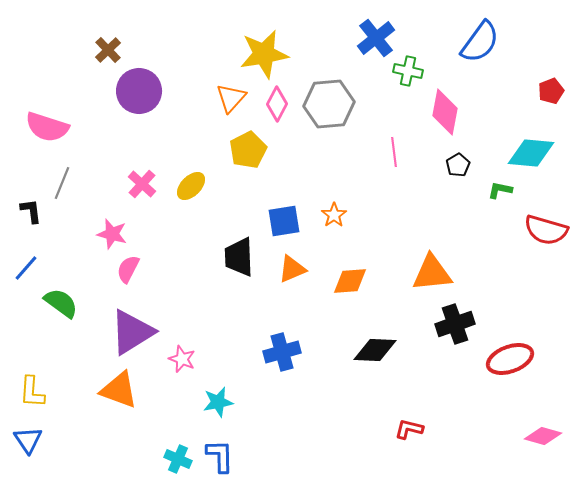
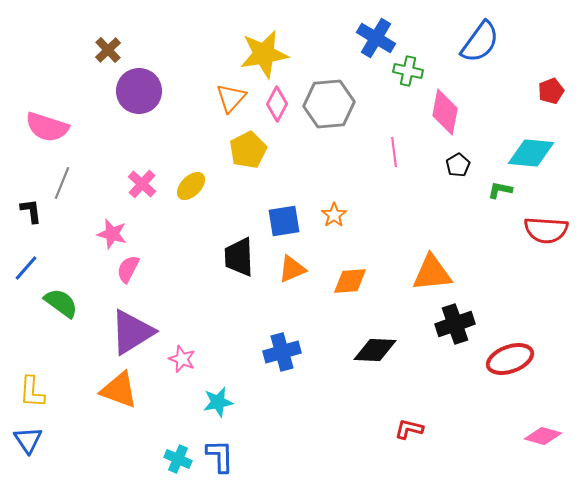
blue cross at (376, 38): rotated 21 degrees counterclockwise
red semicircle at (546, 230): rotated 12 degrees counterclockwise
